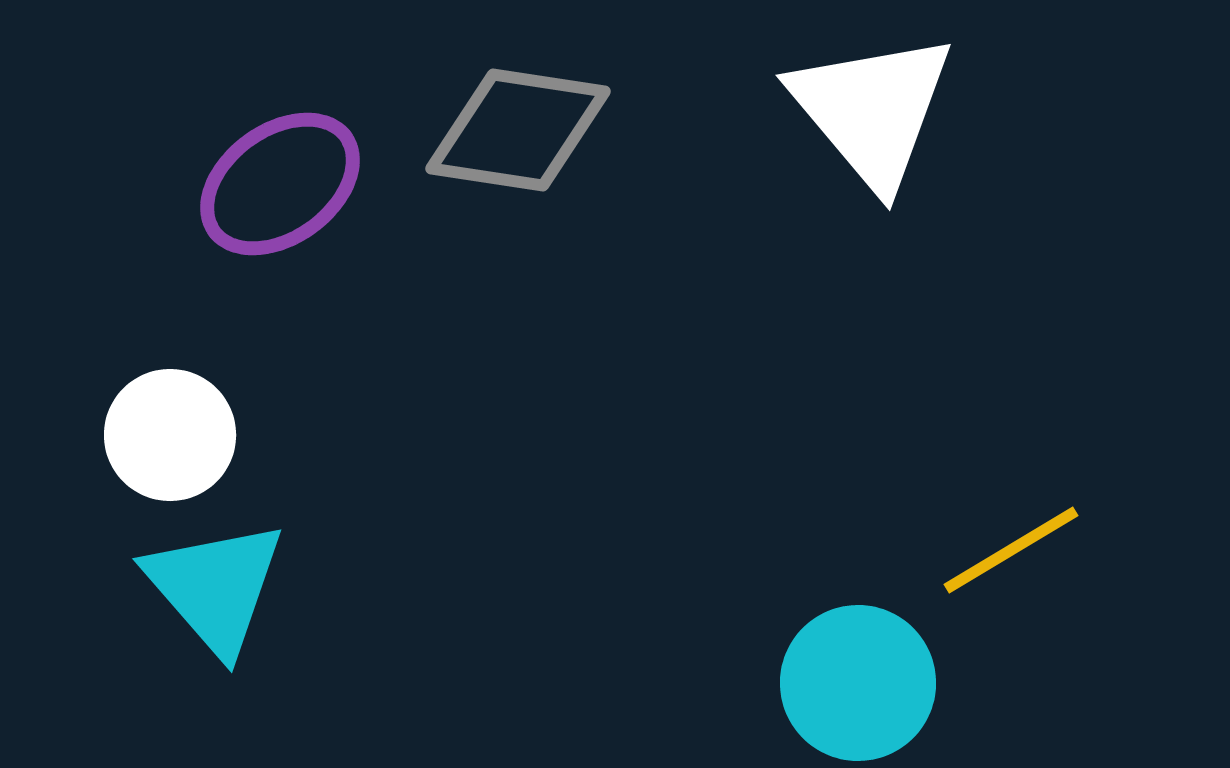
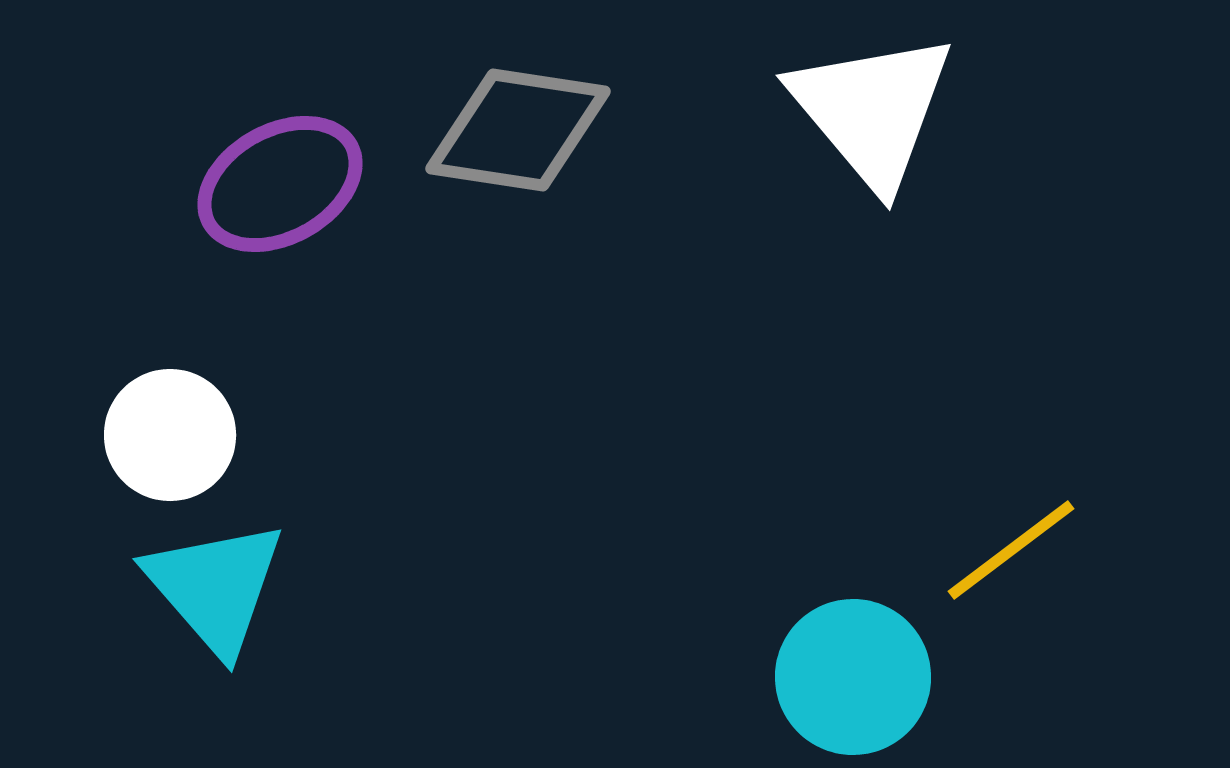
purple ellipse: rotated 7 degrees clockwise
yellow line: rotated 6 degrees counterclockwise
cyan circle: moved 5 px left, 6 px up
